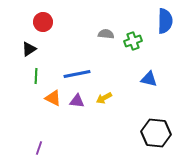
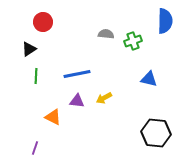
orange triangle: moved 19 px down
purple line: moved 4 px left
